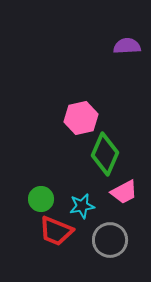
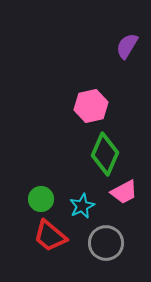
purple semicircle: rotated 56 degrees counterclockwise
pink hexagon: moved 10 px right, 12 px up
cyan star: rotated 15 degrees counterclockwise
red trapezoid: moved 6 px left, 5 px down; rotated 18 degrees clockwise
gray circle: moved 4 px left, 3 px down
